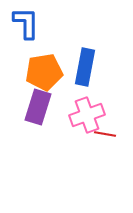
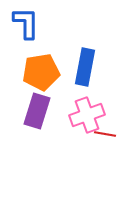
orange pentagon: moved 3 px left
purple rectangle: moved 1 px left, 4 px down
